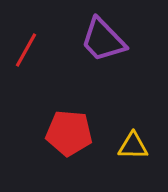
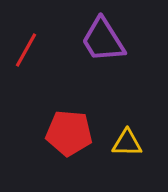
purple trapezoid: rotated 12 degrees clockwise
yellow triangle: moved 6 px left, 3 px up
